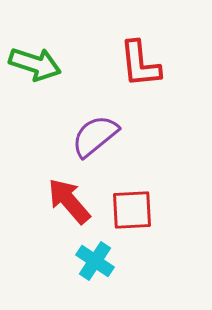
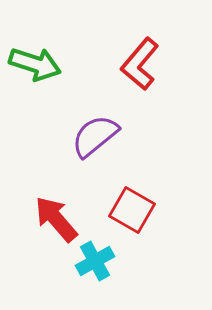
red L-shape: rotated 46 degrees clockwise
red arrow: moved 13 px left, 18 px down
red square: rotated 33 degrees clockwise
cyan cross: rotated 27 degrees clockwise
